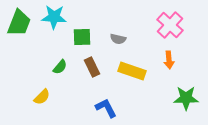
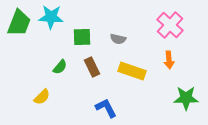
cyan star: moved 3 px left
